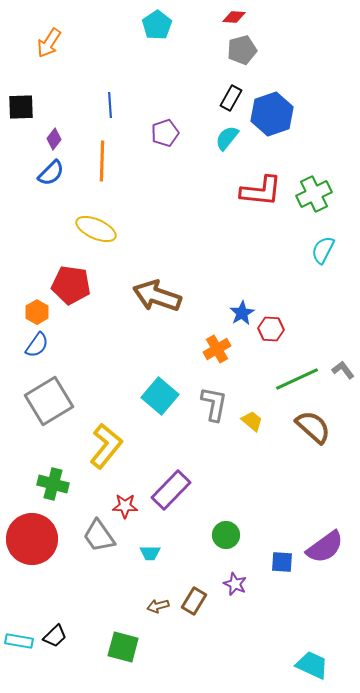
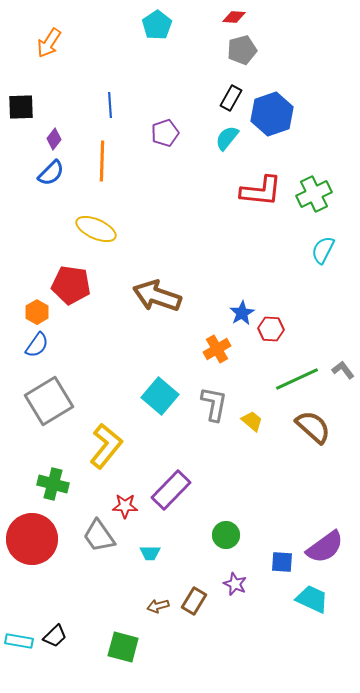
cyan trapezoid at (312, 665): moved 66 px up
